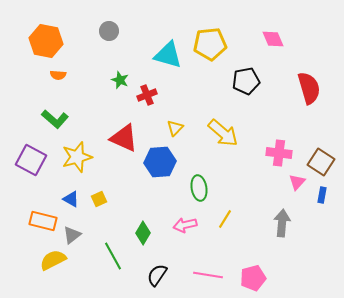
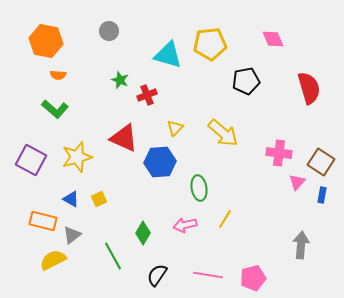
green L-shape: moved 10 px up
gray arrow: moved 19 px right, 22 px down
